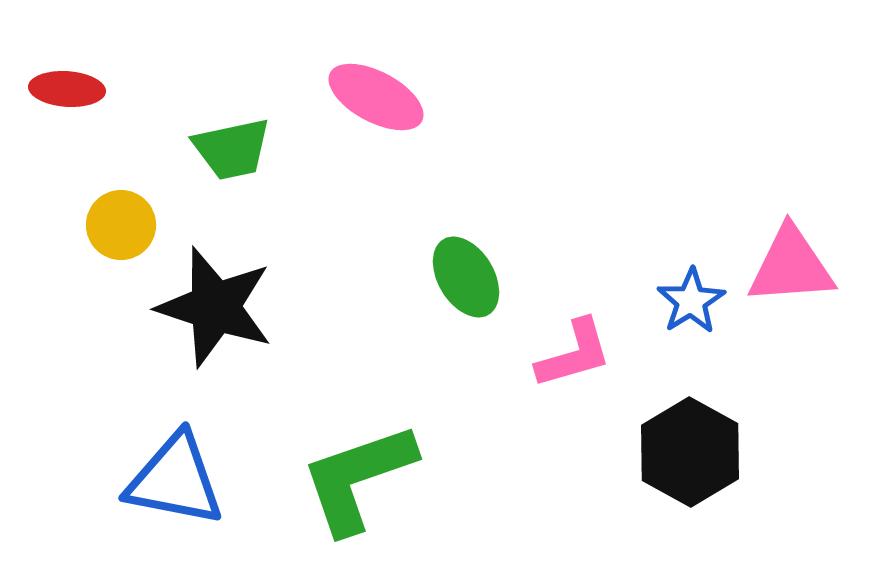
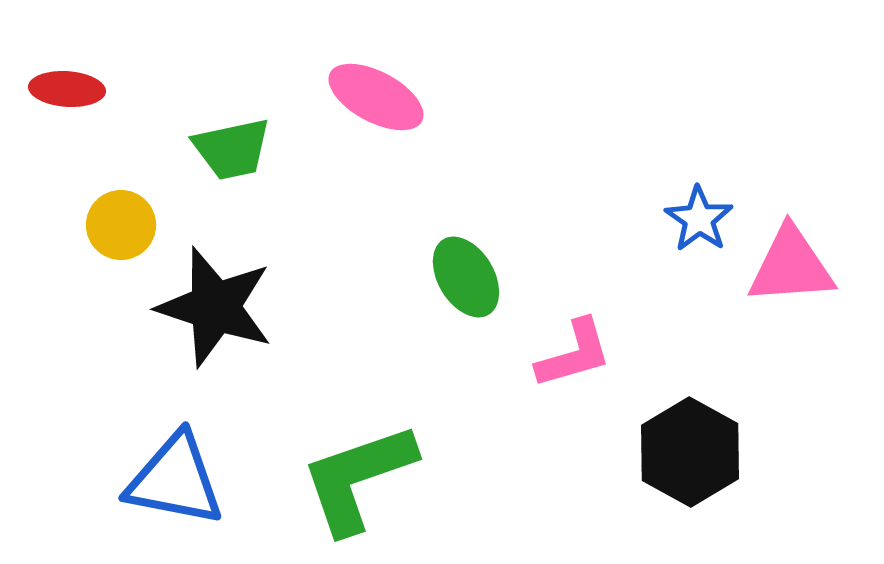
blue star: moved 8 px right, 82 px up; rotated 6 degrees counterclockwise
